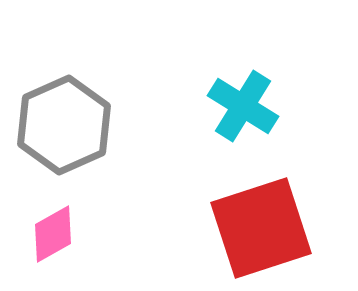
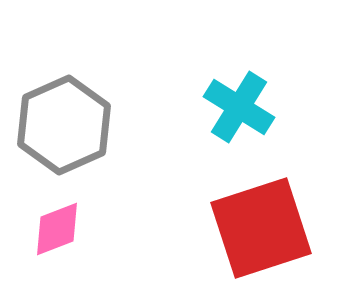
cyan cross: moved 4 px left, 1 px down
pink diamond: moved 4 px right, 5 px up; rotated 8 degrees clockwise
